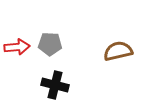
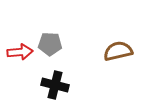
red arrow: moved 3 px right, 5 px down
